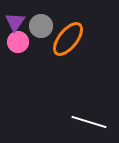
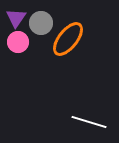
purple triangle: moved 1 px right, 4 px up
gray circle: moved 3 px up
